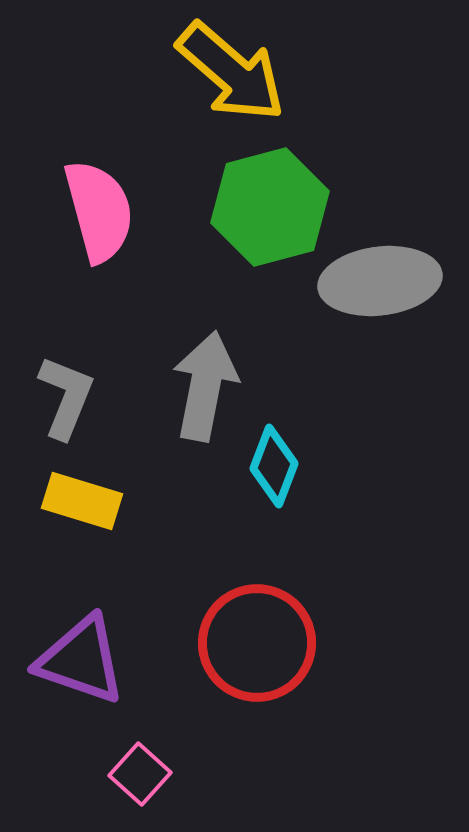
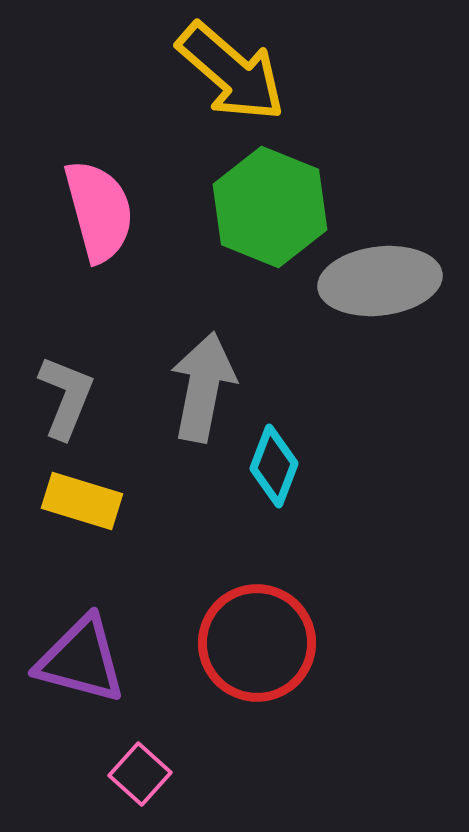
green hexagon: rotated 23 degrees counterclockwise
gray arrow: moved 2 px left, 1 px down
purple triangle: rotated 4 degrees counterclockwise
